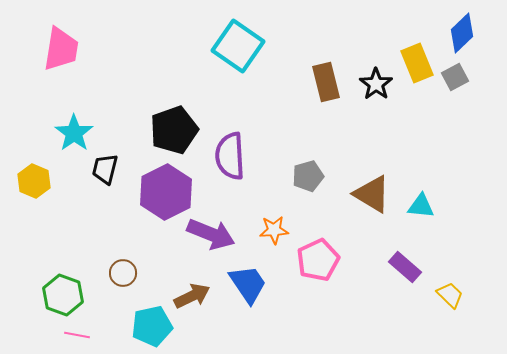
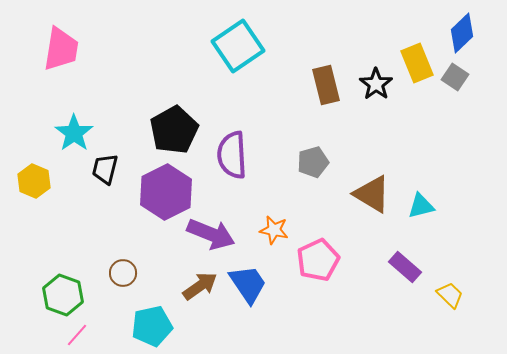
cyan square: rotated 21 degrees clockwise
gray square: rotated 28 degrees counterclockwise
brown rectangle: moved 3 px down
black pentagon: rotated 9 degrees counterclockwise
purple semicircle: moved 2 px right, 1 px up
gray pentagon: moved 5 px right, 14 px up
cyan triangle: rotated 20 degrees counterclockwise
orange star: rotated 16 degrees clockwise
brown arrow: moved 8 px right, 10 px up; rotated 9 degrees counterclockwise
pink line: rotated 60 degrees counterclockwise
